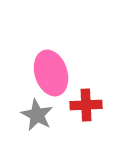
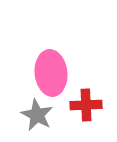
pink ellipse: rotated 12 degrees clockwise
